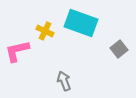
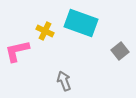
gray square: moved 1 px right, 2 px down
